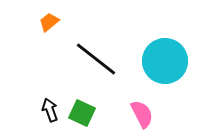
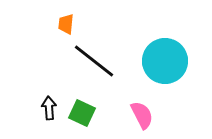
orange trapezoid: moved 17 px right, 2 px down; rotated 45 degrees counterclockwise
black line: moved 2 px left, 2 px down
black arrow: moved 1 px left, 2 px up; rotated 15 degrees clockwise
pink semicircle: moved 1 px down
